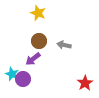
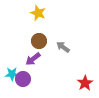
gray arrow: moved 1 px left, 2 px down; rotated 24 degrees clockwise
cyan star: rotated 24 degrees counterclockwise
